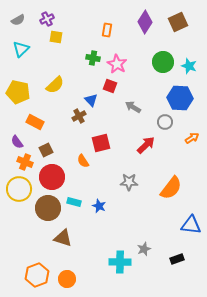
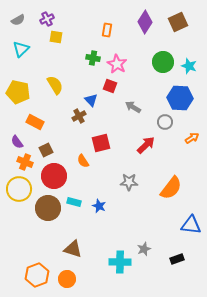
yellow semicircle at (55, 85): rotated 78 degrees counterclockwise
red circle at (52, 177): moved 2 px right, 1 px up
brown triangle at (63, 238): moved 10 px right, 11 px down
